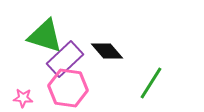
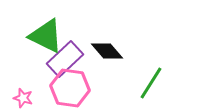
green triangle: moved 1 px right; rotated 9 degrees clockwise
pink hexagon: moved 2 px right
pink star: rotated 12 degrees clockwise
